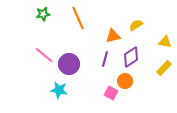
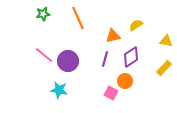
yellow triangle: moved 1 px right, 1 px up
purple circle: moved 1 px left, 3 px up
